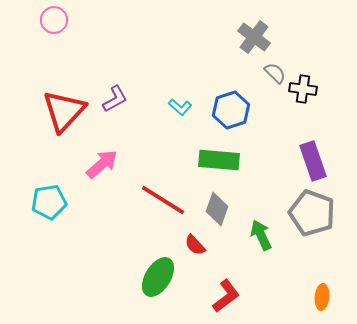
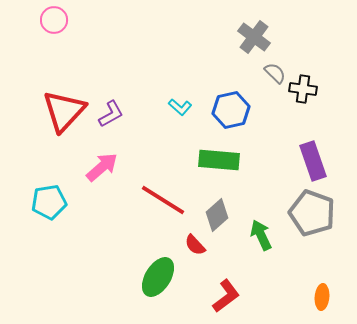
purple L-shape: moved 4 px left, 15 px down
blue hexagon: rotated 6 degrees clockwise
pink arrow: moved 3 px down
gray diamond: moved 6 px down; rotated 28 degrees clockwise
